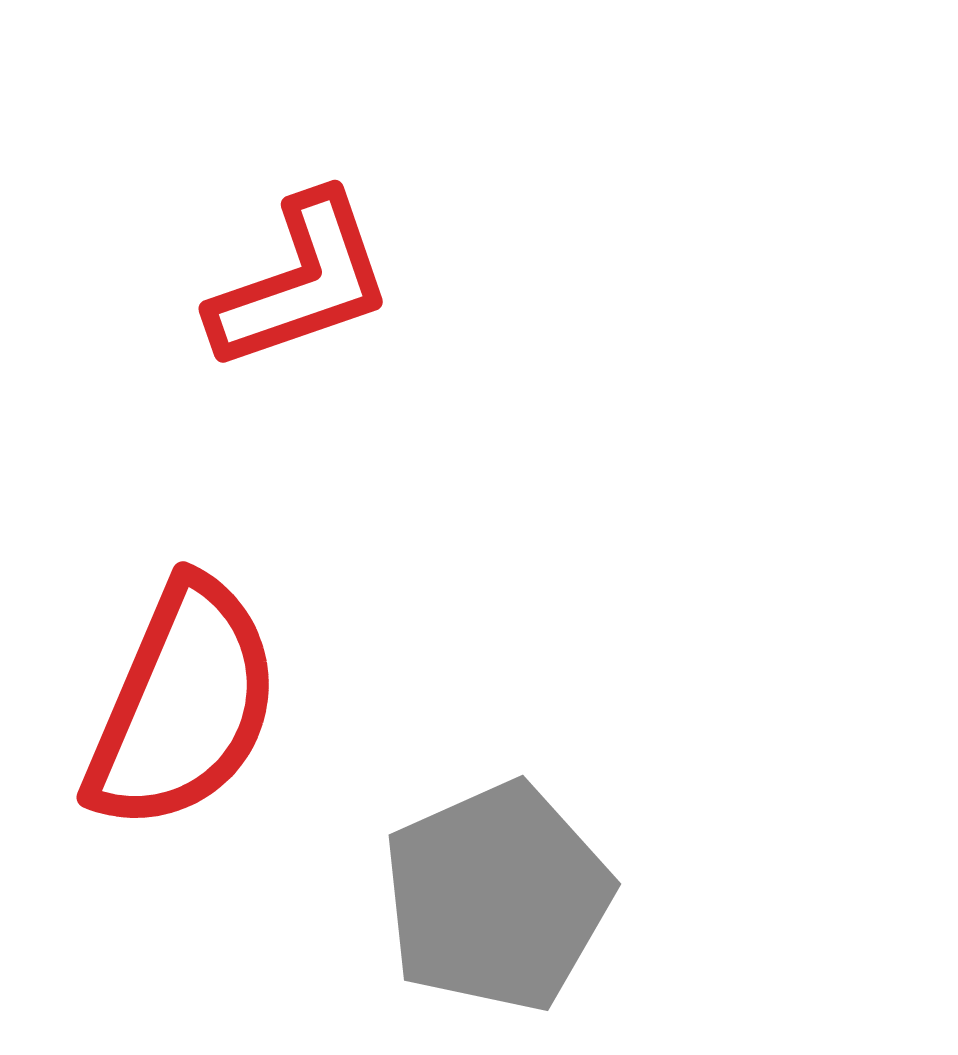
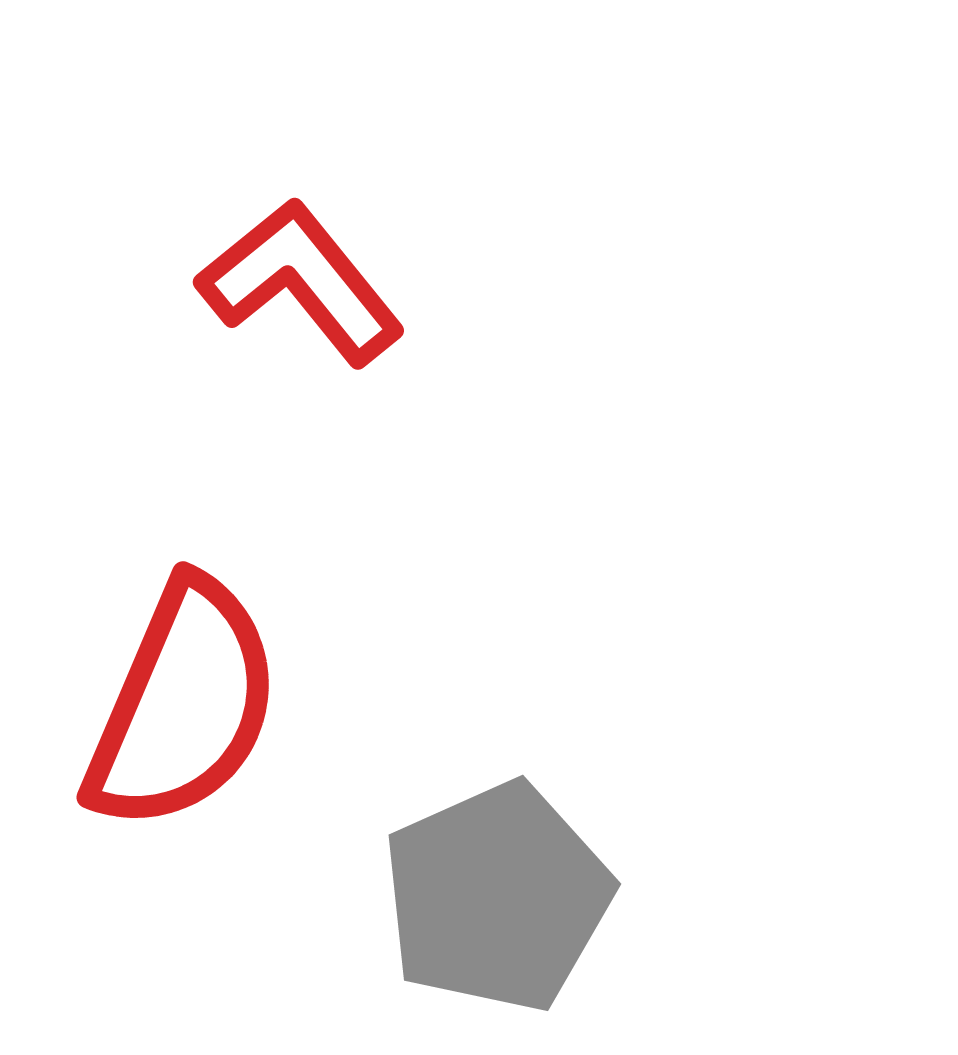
red L-shape: rotated 110 degrees counterclockwise
